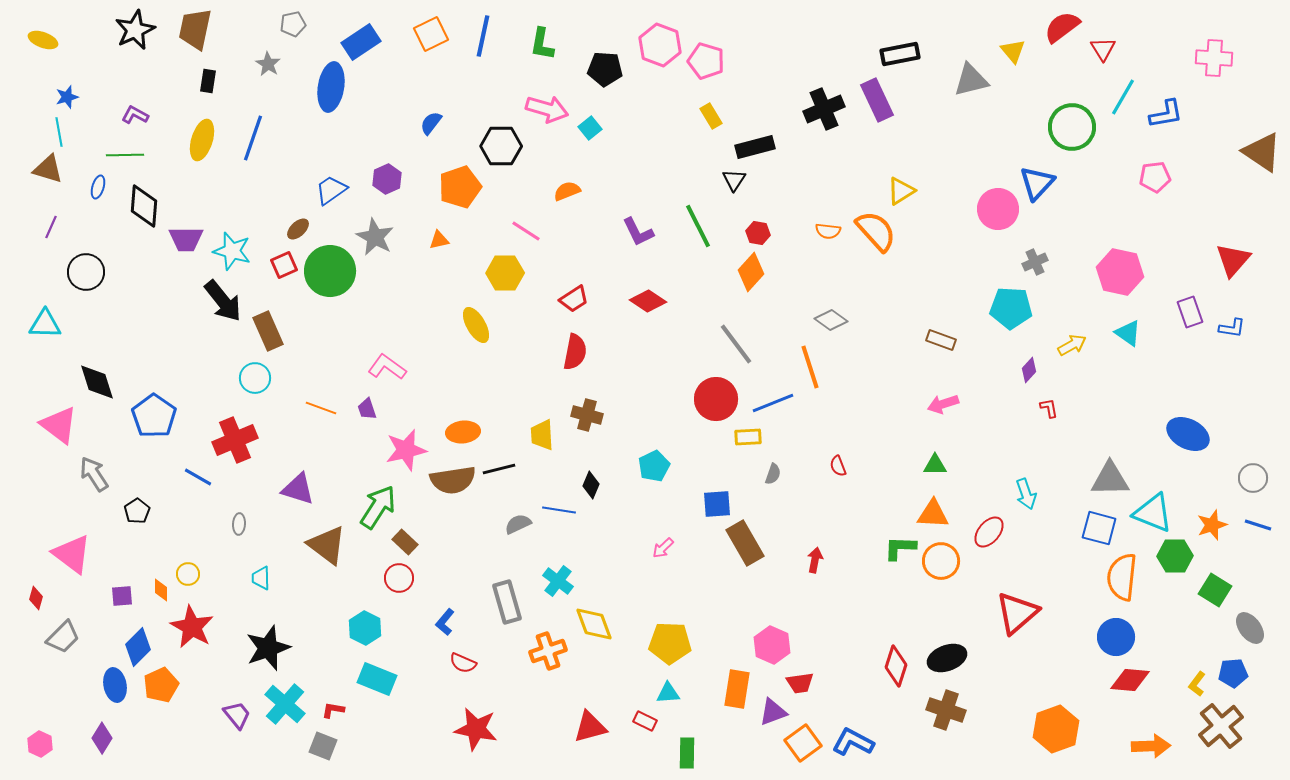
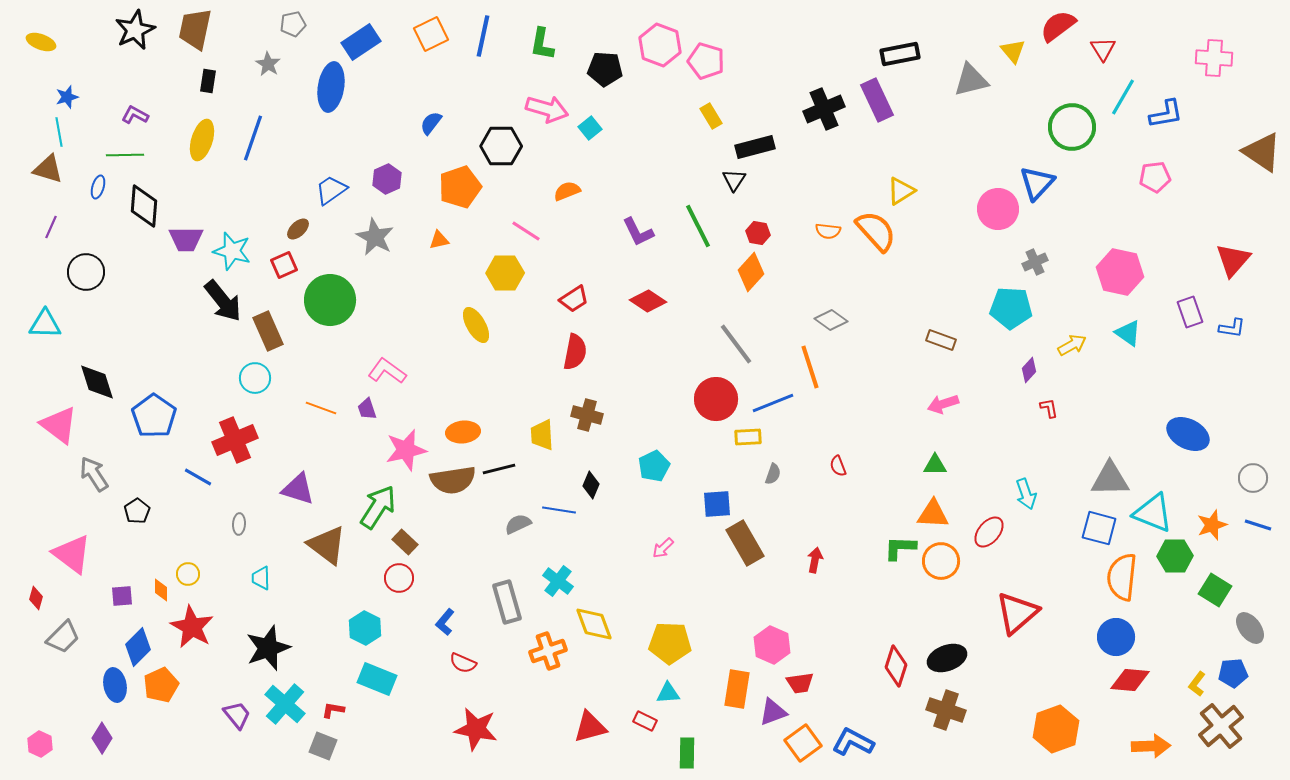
red semicircle at (1062, 27): moved 4 px left, 1 px up
yellow ellipse at (43, 40): moved 2 px left, 2 px down
green circle at (330, 271): moved 29 px down
pink L-shape at (387, 367): moved 4 px down
